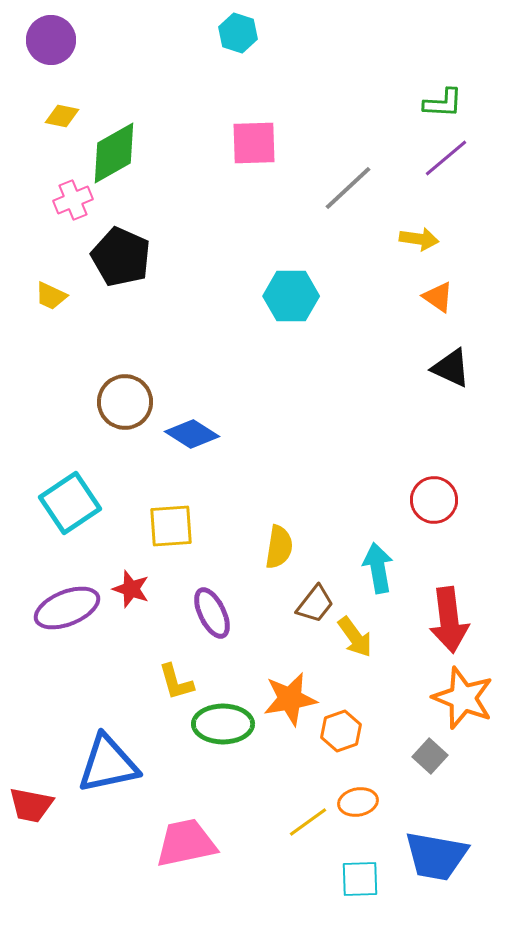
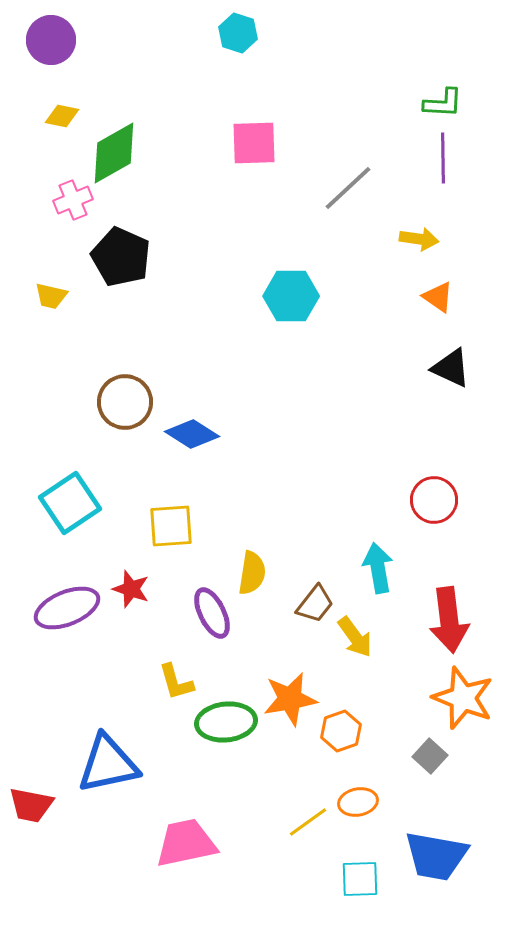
purple line at (446, 158): moved 3 px left; rotated 51 degrees counterclockwise
yellow trapezoid at (51, 296): rotated 12 degrees counterclockwise
yellow semicircle at (279, 547): moved 27 px left, 26 px down
green ellipse at (223, 724): moved 3 px right, 2 px up; rotated 6 degrees counterclockwise
